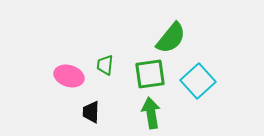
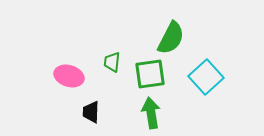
green semicircle: rotated 12 degrees counterclockwise
green trapezoid: moved 7 px right, 3 px up
cyan square: moved 8 px right, 4 px up
